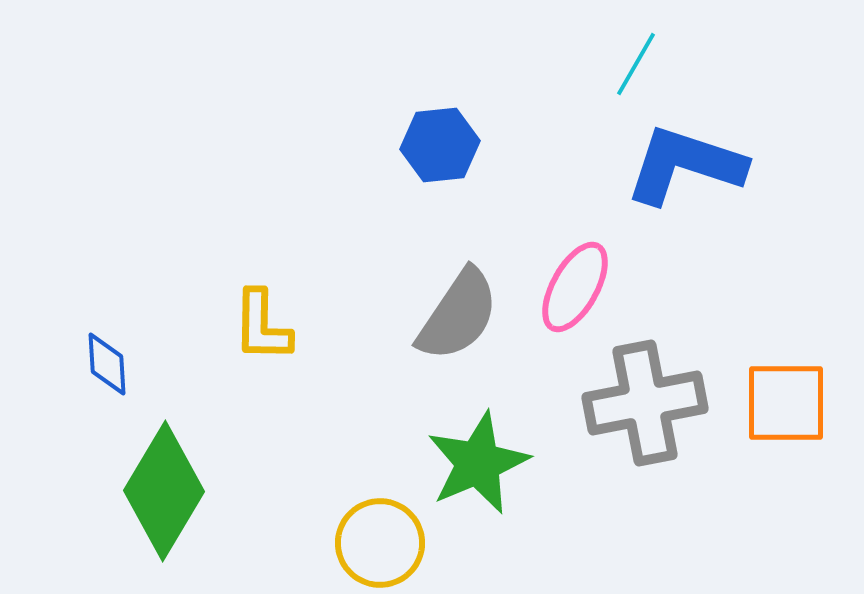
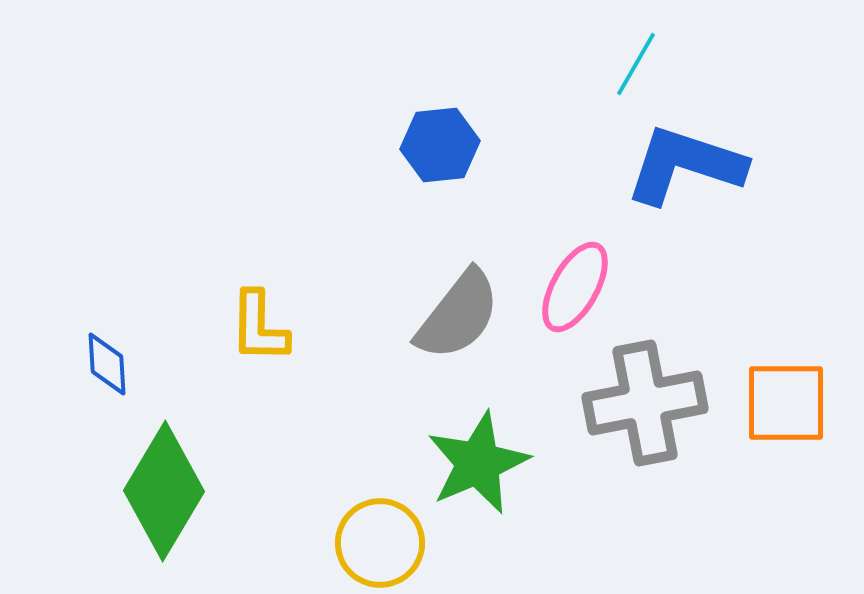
gray semicircle: rotated 4 degrees clockwise
yellow L-shape: moved 3 px left, 1 px down
